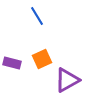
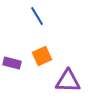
orange square: moved 3 px up
purple triangle: moved 1 px right, 1 px down; rotated 32 degrees clockwise
